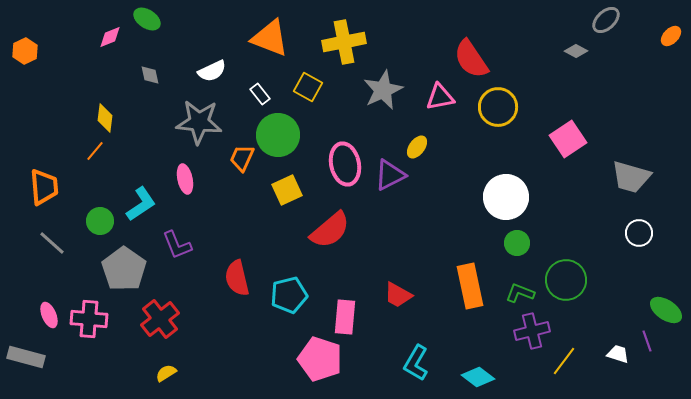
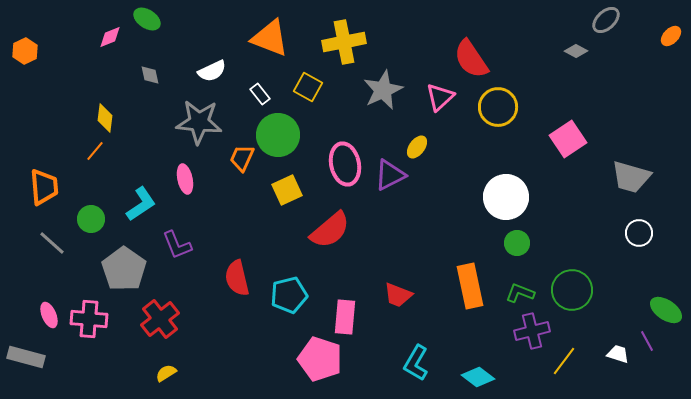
pink triangle at (440, 97): rotated 32 degrees counterclockwise
green circle at (100, 221): moved 9 px left, 2 px up
green circle at (566, 280): moved 6 px right, 10 px down
red trapezoid at (398, 295): rotated 8 degrees counterclockwise
purple line at (647, 341): rotated 10 degrees counterclockwise
